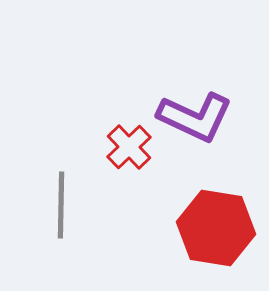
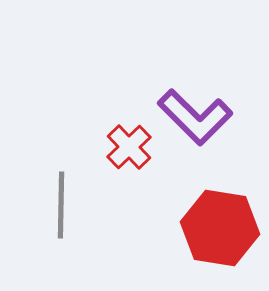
purple L-shape: rotated 20 degrees clockwise
red hexagon: moved 4 px right
